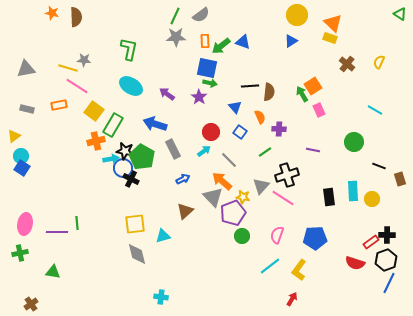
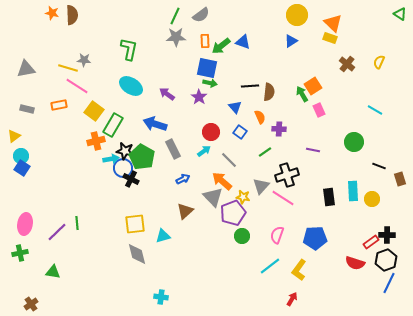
brown semicircle at (76, 17): moved 4 px left, 2 px up
purple line at (57, 232): rotated 45 degrees counterclockwise
